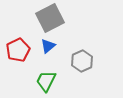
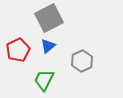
gray square: moved 1 px left
green trapezoid: moved 2 px left, 1 px up
